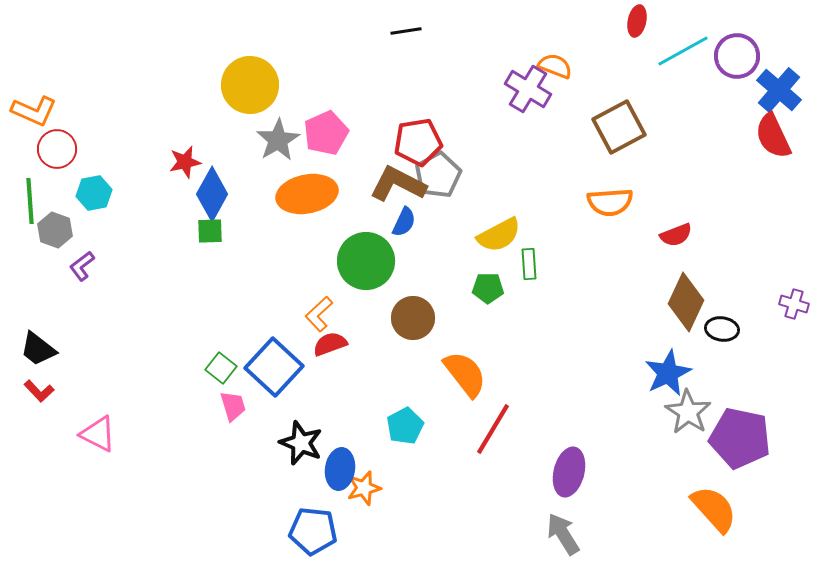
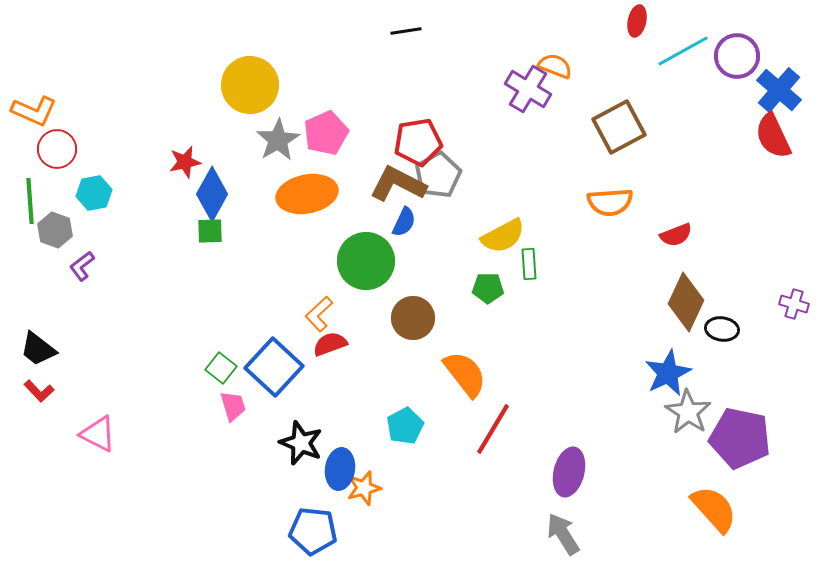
yellow semicircle at (499, 235): moved 4 px right, 1 px down
